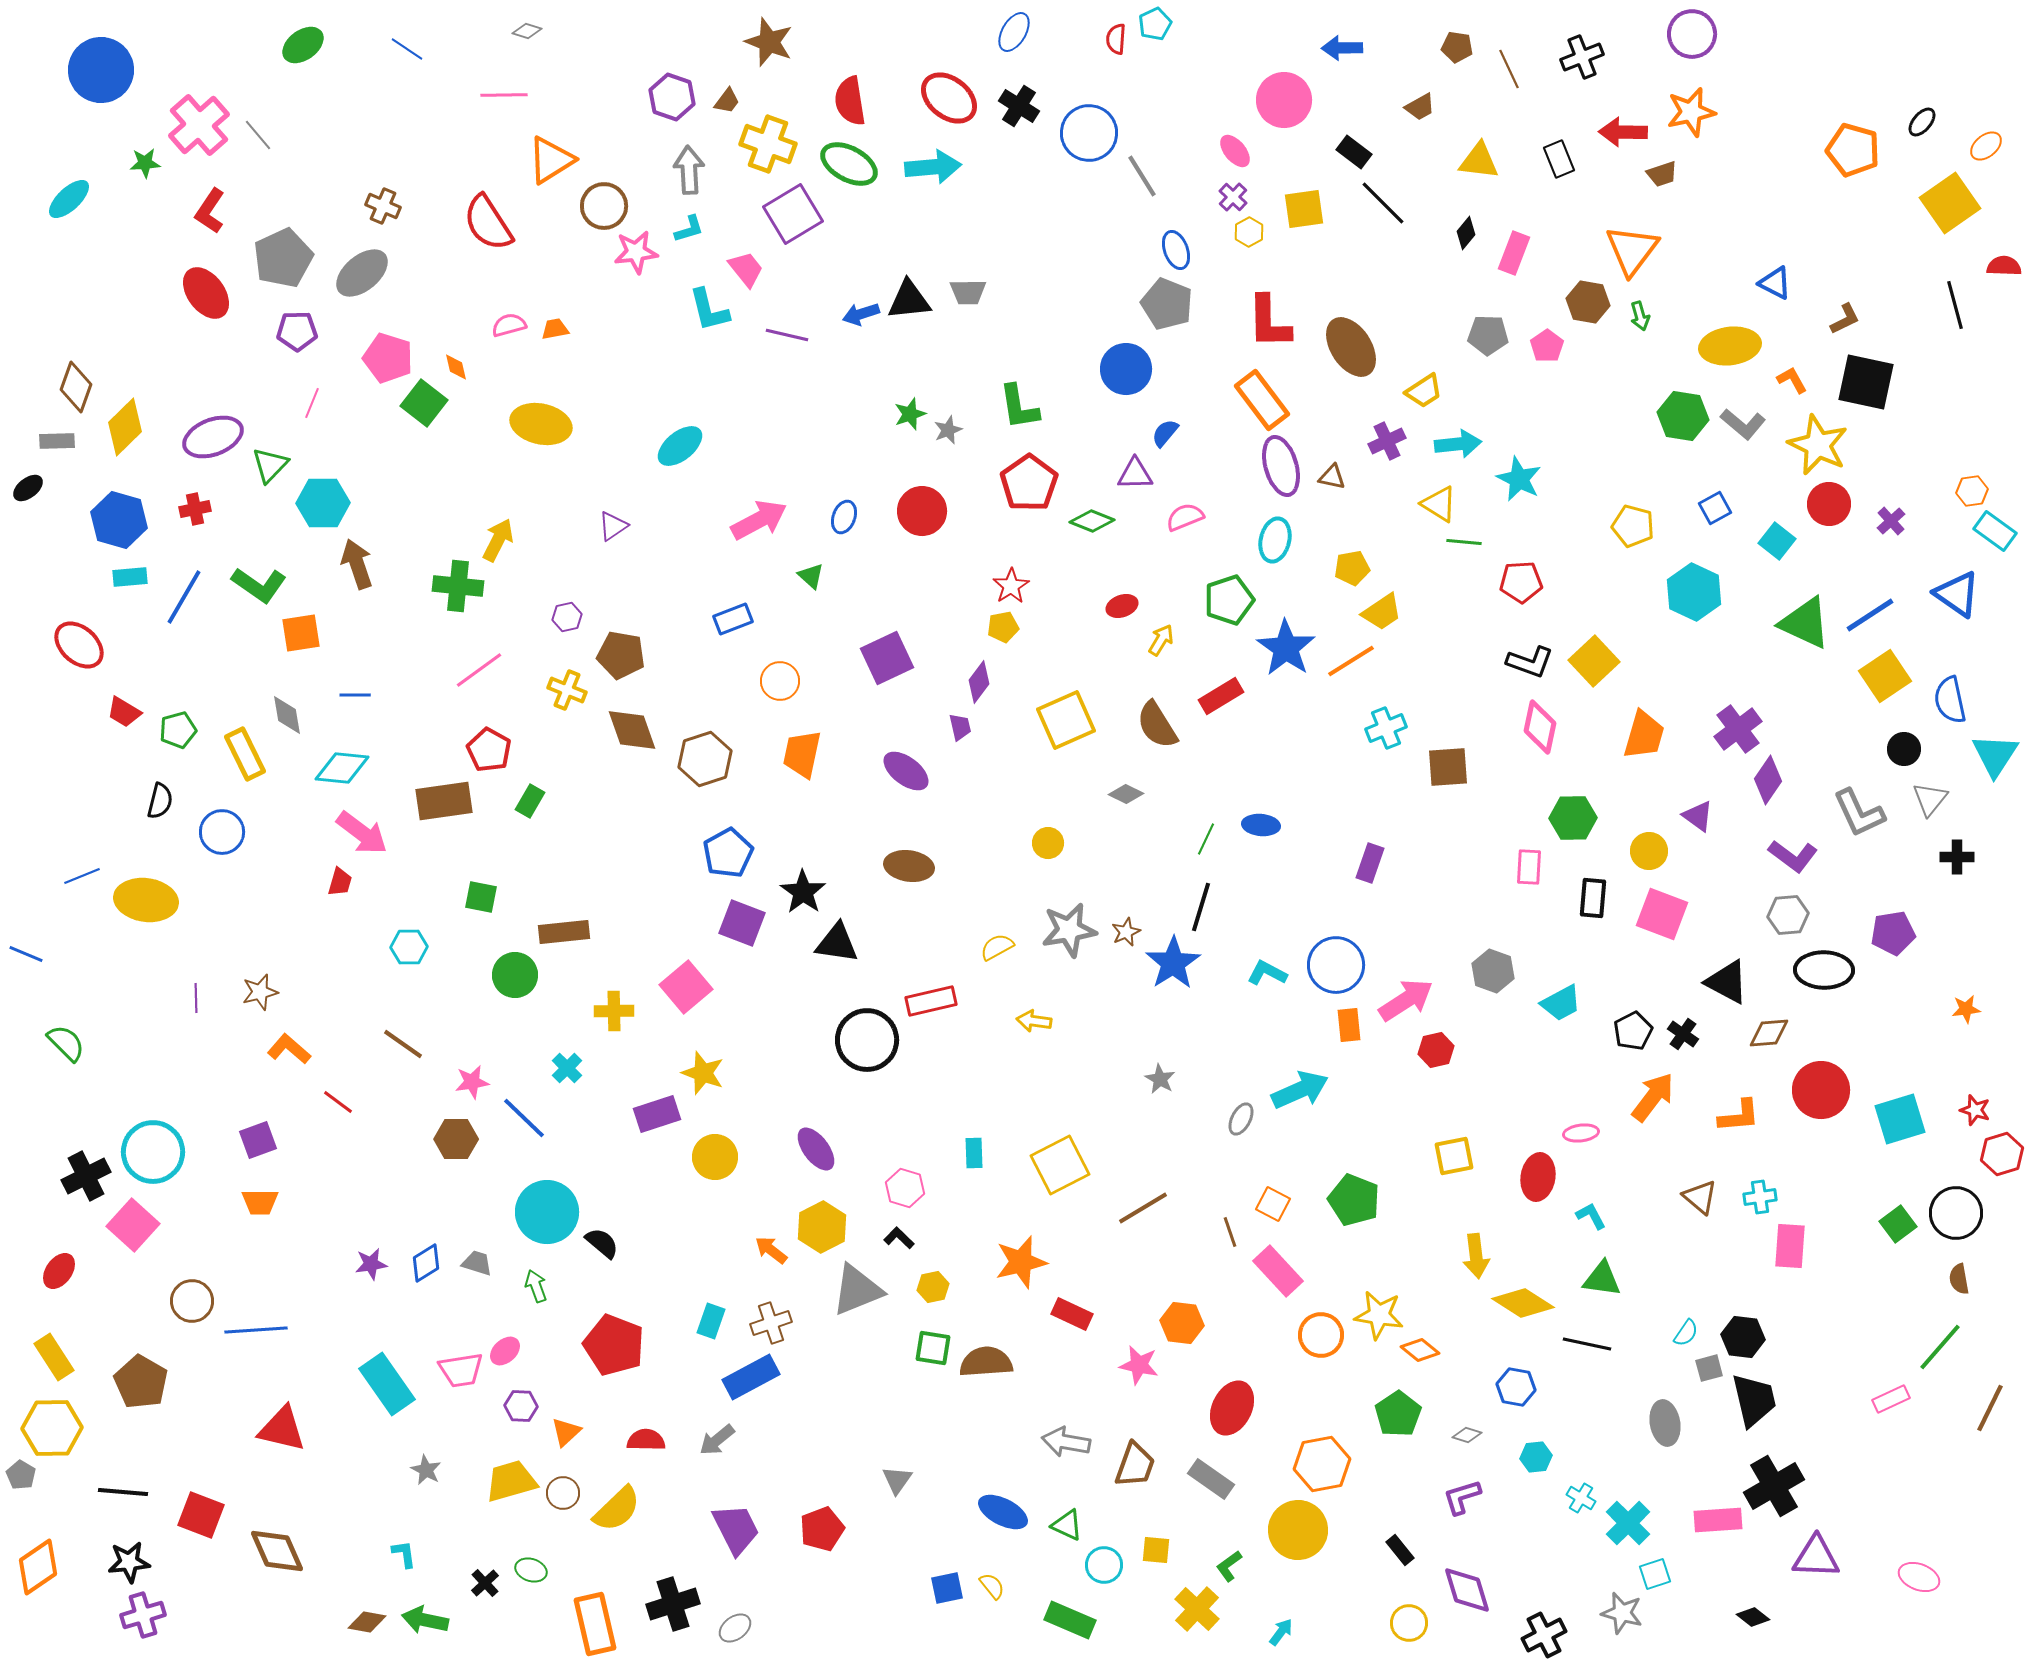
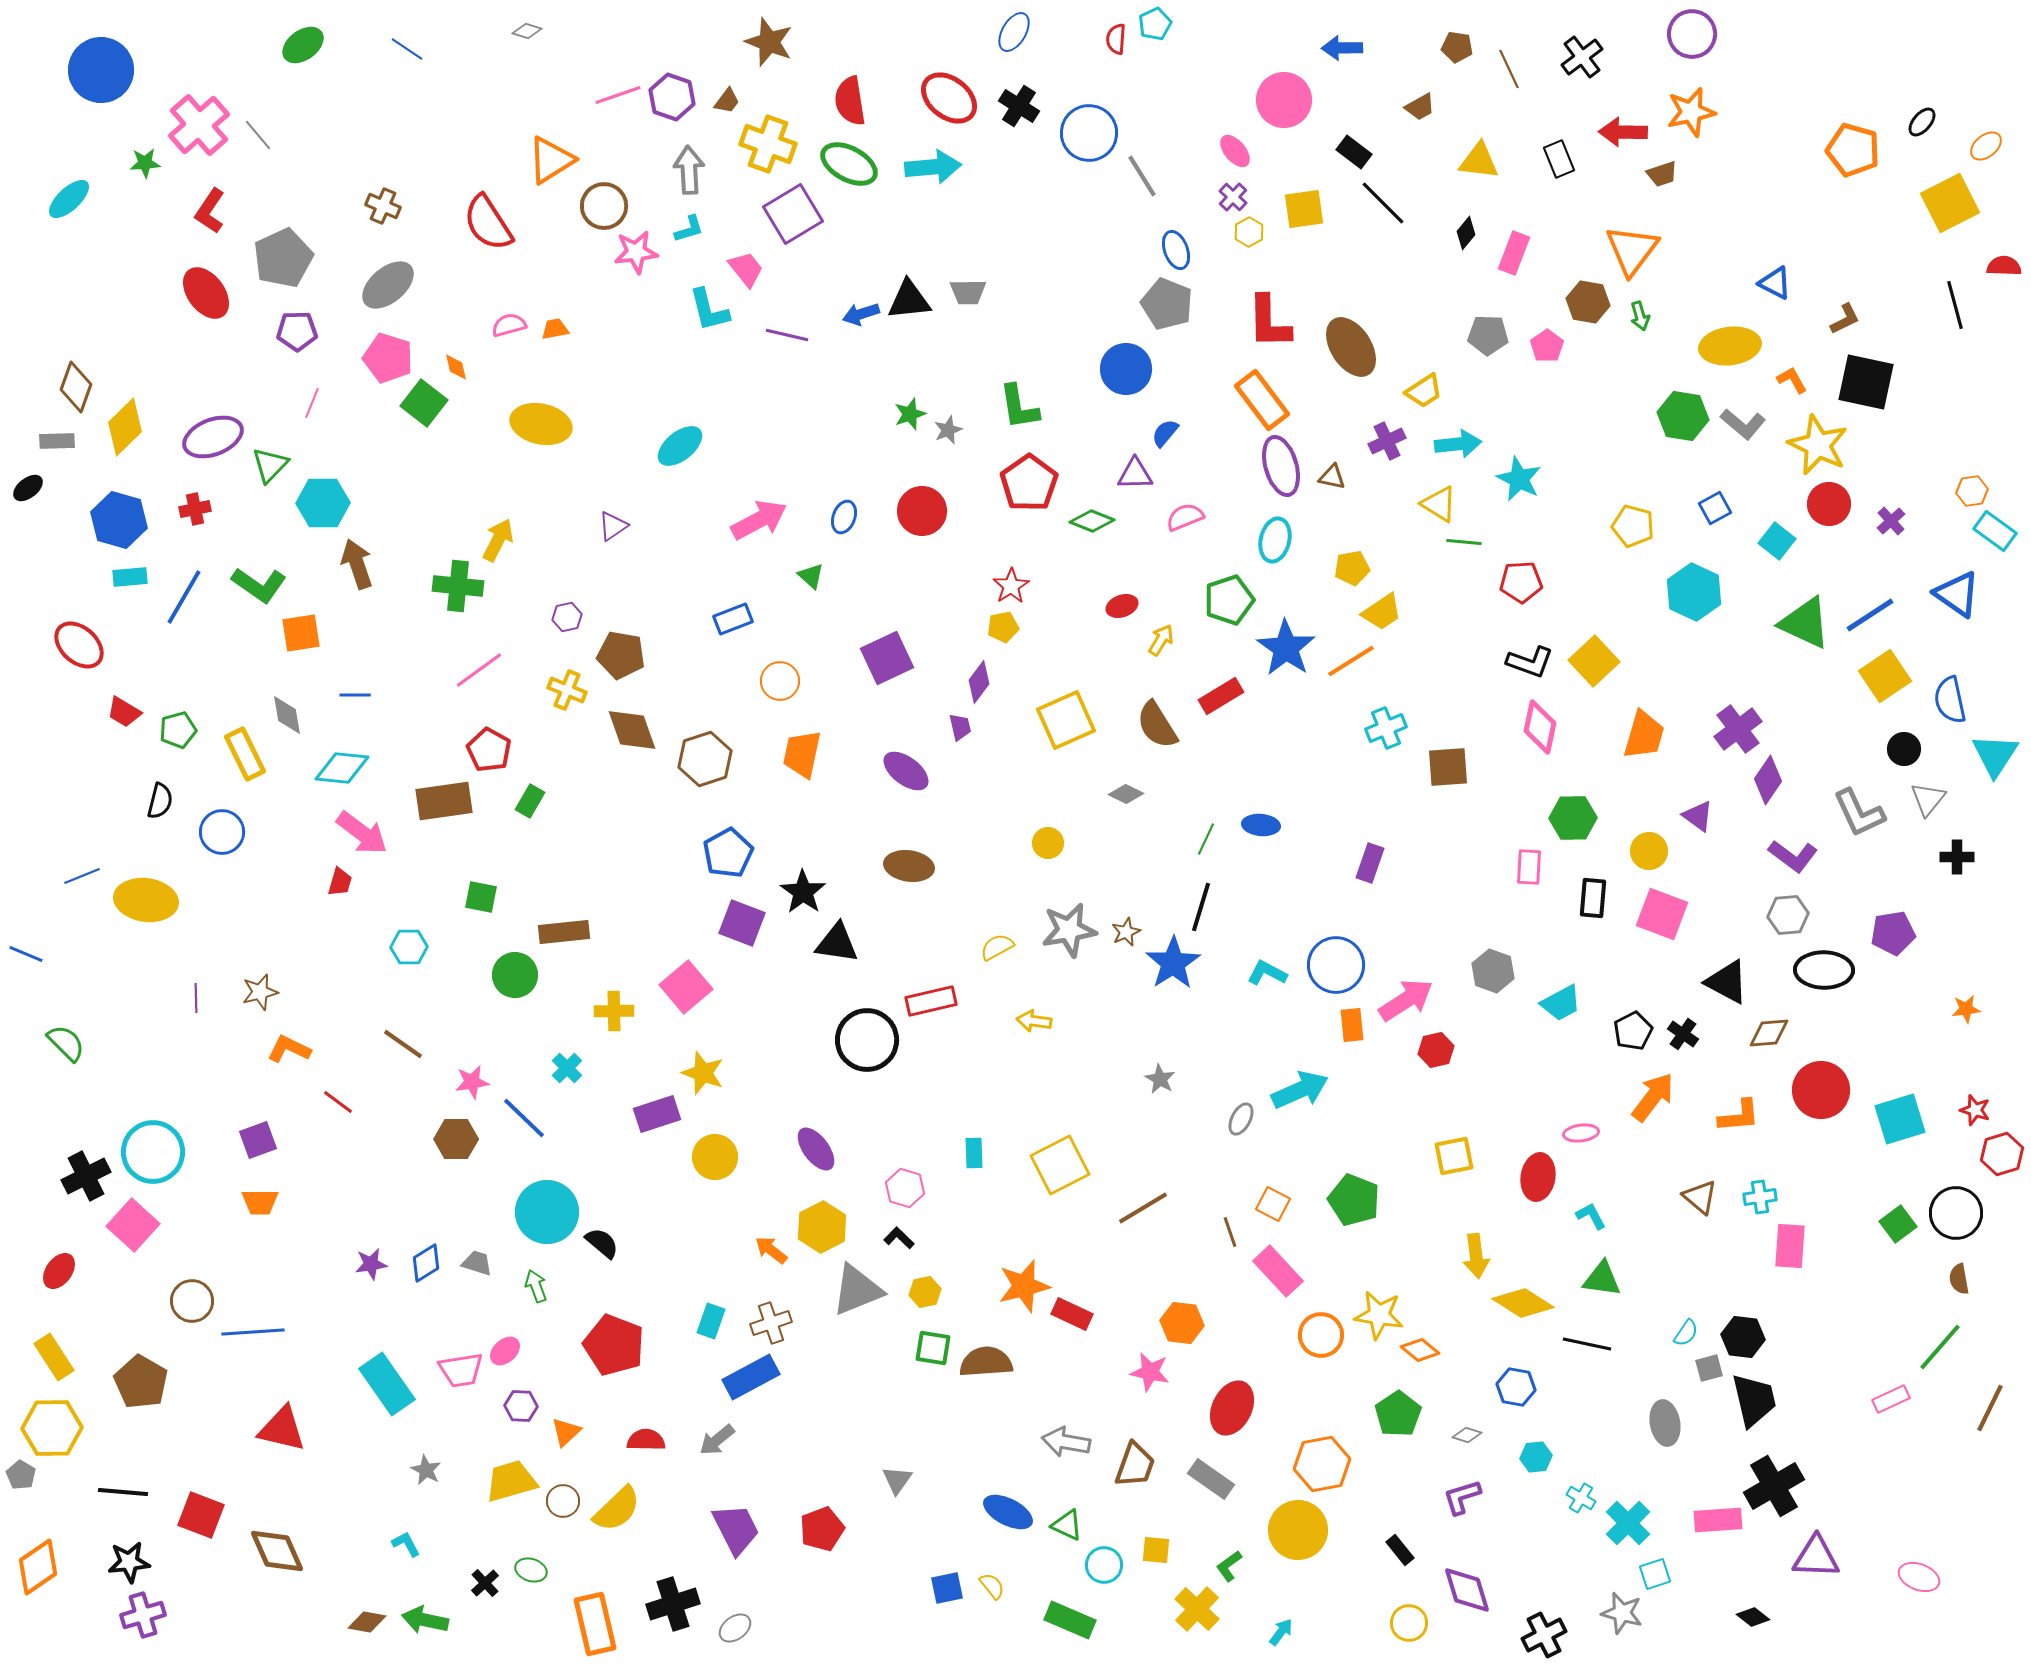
black cross at (1582, 57): rotated 15 degrees counterclockwise
pink line at (504, 95): moved 114 px right; rotated 18 degrees counterclockwise
yellow square at (1950, 203): rotated 8 degrees clockwise
gray ellipse at (362, 273): moved 26 px right, 12 px down
gray triangle at (1930, 799): moved 2 px left
orange rectangle at (1349, 1025): moved 3 px right
orange L-shape at (289, 1049): rotated 15 degrees counterclockwise
orange star at (1021, 1262): moved 3 px right, 24 px down
yellow hexagon at (933, 1287): moved 8 px left, 5 px down
blue line at (256, 1330): moved 3 px left, 2 px down
pink star at (1139, 1365): moved 11 px right, 7 px down
brown circle at (563, 1493): moved 8 px down
blue ellipse at (1003, 1512): moved 5 px right
cyan L-shape at (404, 1554): moved 2 px right, 10 px up; rotated 20 degrees counterclockwise
